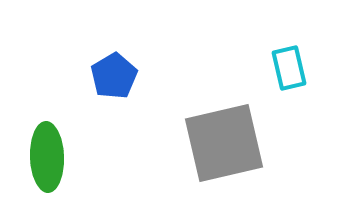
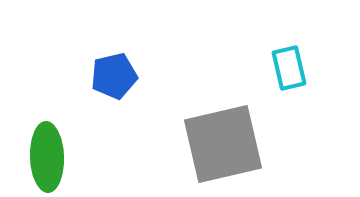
blue pentagon: rotated 18 degrees clockwise
gray square: moved 1 px left, 1 px down
